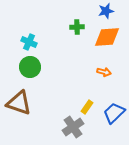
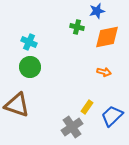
blue star: moved 9 px left
green cross: rotated 16 degrees clockwise
orange diamond: rotated 8 degrees counterclockwise
brown triangle: moved 2 px left, 2 px down
blue trapezoid: moved 2 px left, 3 px down
gray cross: moved 1 px left
